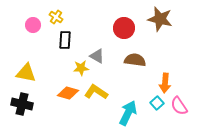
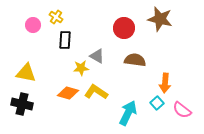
pink semicircle: moved 3 px right, 4 px down; rotated 18 degrees counterclockwise
